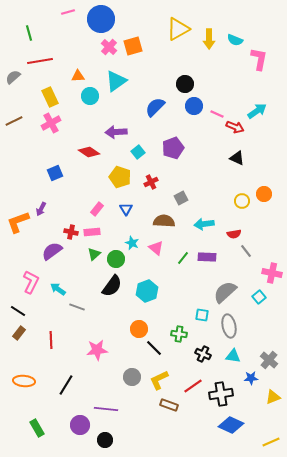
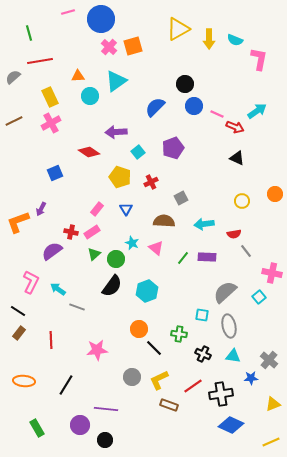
orange circle at (264, 194): moved 11 px right
pink rectangle at (92, 232): rotated 28 degrees counterclockwise
yellow triangle at (273, 397): moved 7 px down
